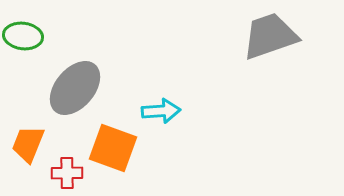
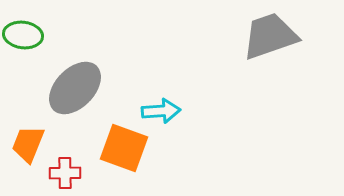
green ellipse: moved 1 px up
gray ellipse: rotated 4 degrees clockwise
orange square: moved 11 px right
red cross: moved 2 px left
